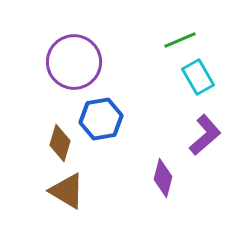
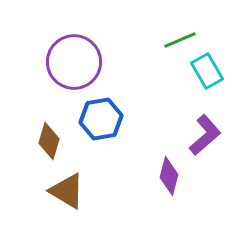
cyan rectangle: moved 9 px right, 6 px up
brown diamond: moved 11 px left, 2 px up
purple diamond: moved 6 px right, 2 px up
